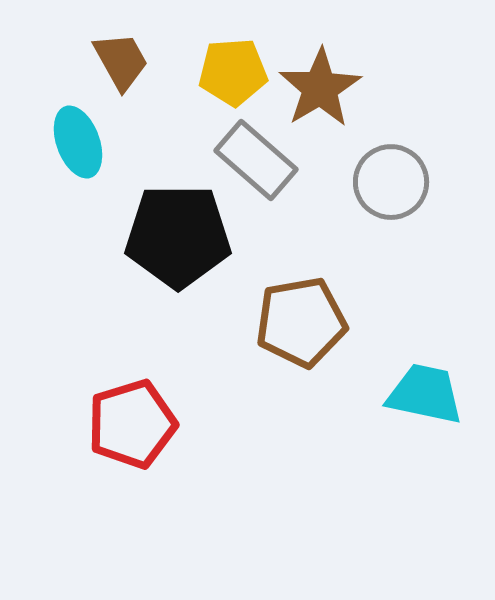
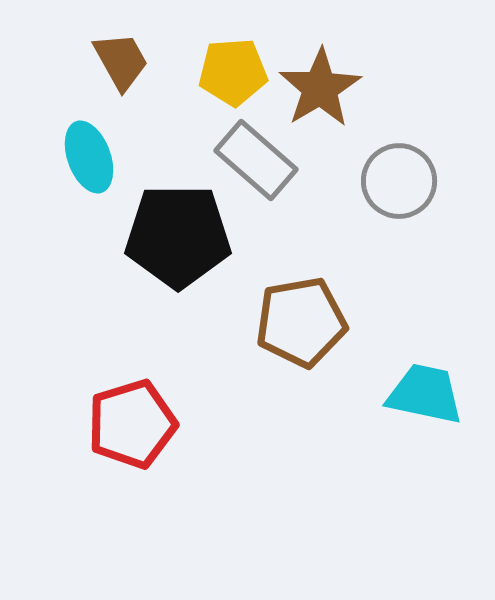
cyan ellipse: moved 11 px right, 15 px down
gray circle: moved 8 px right, 1 px up
